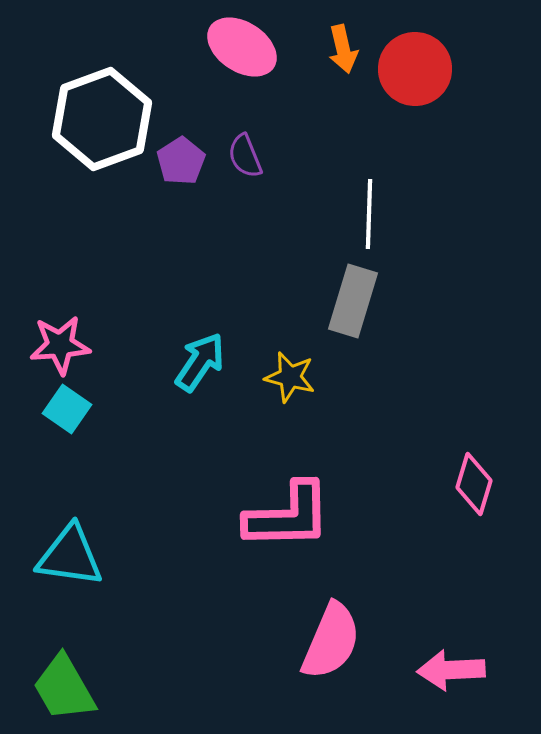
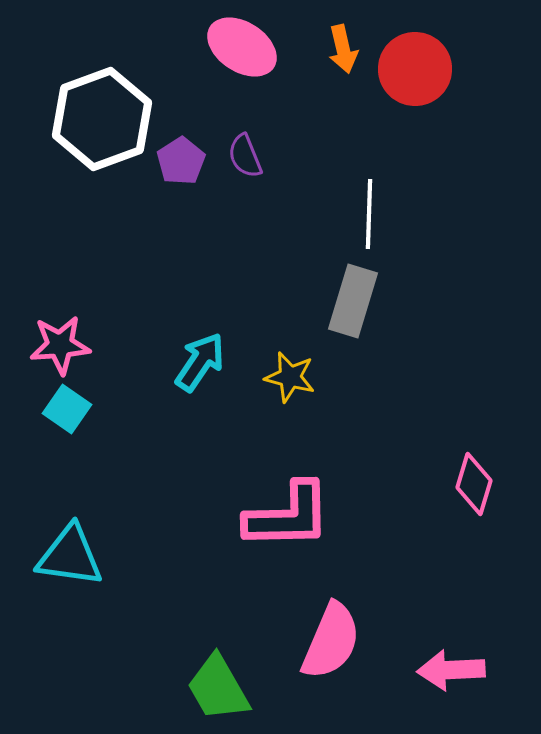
green trapezoid: moved 154 px right
